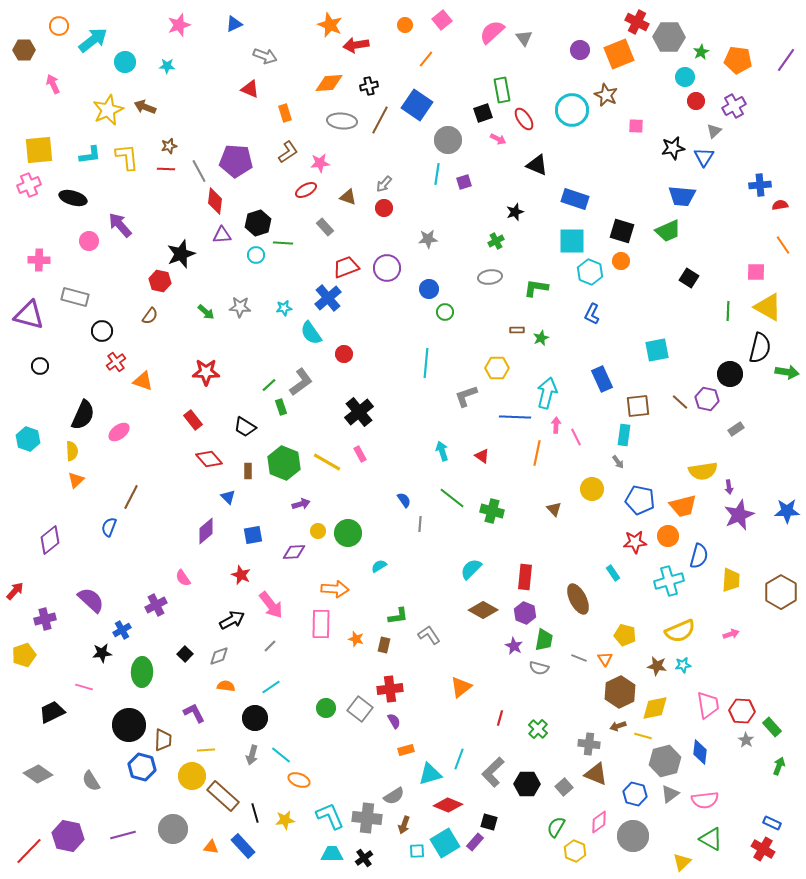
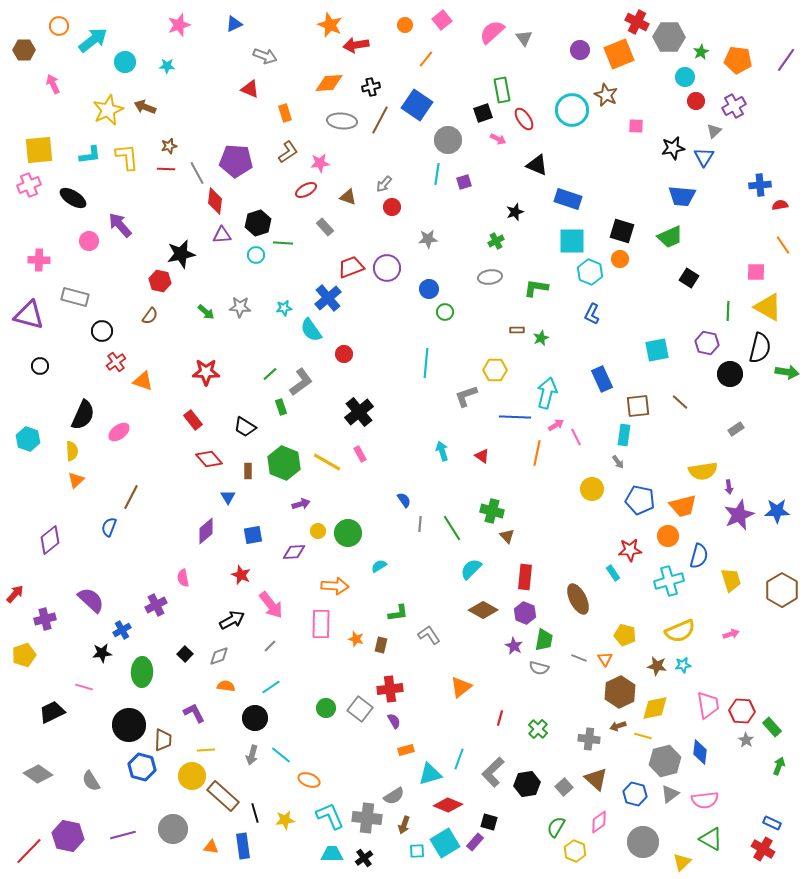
black cross at (369, 86): moved 2 px right, 1 px down
gray line at (199, 171): moved 2 px left, 2 px down
black ellipse at (73, 198): rotated 16 degrees clockwise
blue rectangle at (575, 199): moved 7 px left
red circle at (384, 208): moved 8 px right, 1 px up
green trapezoid at (668, 231): moved 2 px right, 6 px down
black star at (181, 254): rotated 8 degrees clockwise
orange circle at (621, 261): moved 1 px left, 2 px up
red trapezoid at (346, 267): moved 5 px right
cyan semicircle at (311, 333): moved 3 px up
yellow hexagon at (497, 368): moved 2 px left, 2 px down
green line at (269, 385): moved 1 px right, 11 px up
purple hexagon at (707, 399): moved 56 px up
pink arrow at (556, 425): rotated 56 degrees clockwise
blue triangle at (228, 497): rotated 14 degrees clockwise
green line at (452, 498): moved 30 px down; rotated 20 degrees clockwise
brown triangle at (554, 509): moved 47 px left, 27 px down
blue star at (787, 511): moved 10 px left
red star at (635, 542): moved 5 px left, 8 px down
pink semicircle at (183, 578): rotated 24 degrees clockwise
yellow trapezoid at (731, 580): rotated 20 degrees counterclockwise
orange arrow at (335, 589): moved 3 px up
red arrow at (15, 591): moved 3 px down
brown hexagon at (781, 592): moved 1 px right, 2 px up
green L-shape at (398, 616): moved 3 px up
brown rectangle at (384, 645): moved 3 px left
gray cross at (589, 744): moved 5 px up
brown triangle at (596, 774): moved 5 px down; rotated 20 degrees clockwise
orange ellipse at (299, 780): moved 10 px right
black hexagon at (527, 784): rotated 10 degrees counterclockwise
gray circle at (633, 836): moved 10 px right, 6 px down
blue rectangle at (243, 846): rotated 35 degrees clockwise
